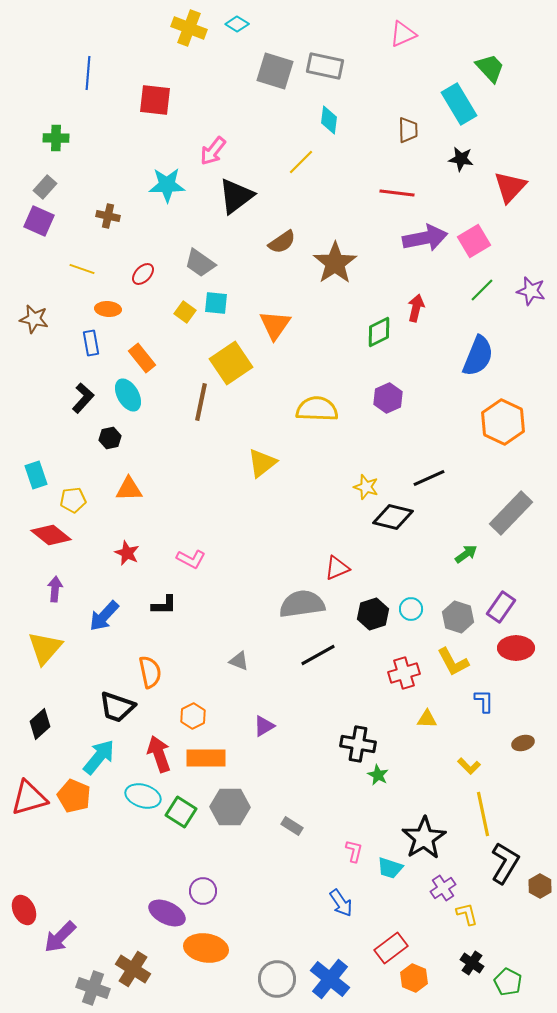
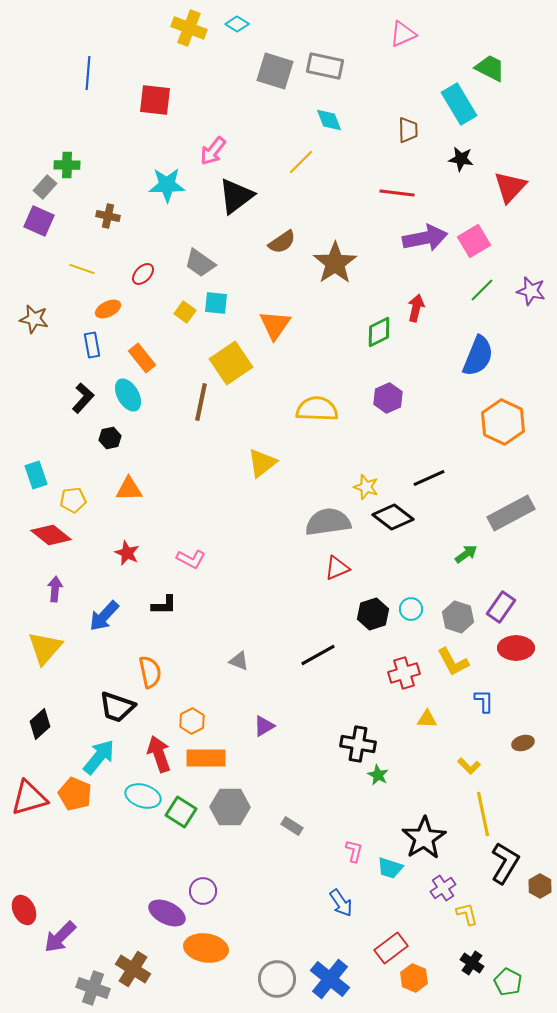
green trapezoid at (490, 68): rotated 20 degrees counterclockwise
cyan diamond at (329, 120): rotated 28 degrees counterclockwise
green cross at (56, 138): moved 11 px right, 27 px down
orange ellipse at (108, 309): rotated 30 degrees counterclockwise
blue rectangle at (91, 343): moved 1 px right, 2 px down
gray rectangle at (511, 513): rotated 18 degrees clockwise
black diamond at (393, 517): rotated 24 degrees clockwise
gray semicircle at (302, 604): moved 26 px right, 82 px up
orange hexagon at (193, 716): moved 1 px left, 5 px down
orange pentagon at (74, 796): moved 1 px right, 2 px up
